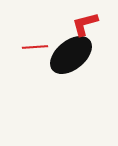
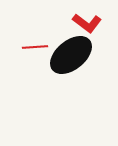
red L-shape: moved 2 px right, 1 px up; rotated 128 degrees counterclockwise
